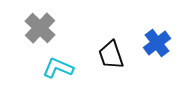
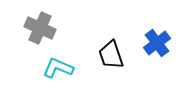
gray cross: rotated 20 degrees counterclockwise
